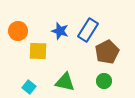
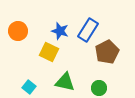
yellow square: moved 11 px right, 1 px down; rotated 24 degrees clockwise
green circle: moved 5 px left, 7 px down
